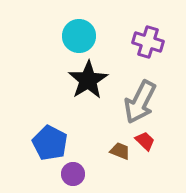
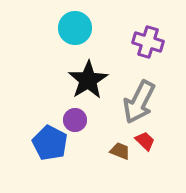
cyan circle: moved 4 px left, 8 px up
gray arrow: moved 1 px left
purple circle: moved 2 px right, 54 px up
